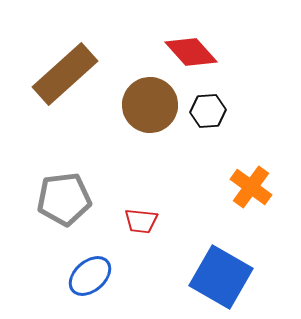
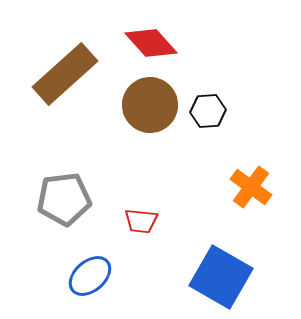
red diamond: moved 40 px left, 9 px up
